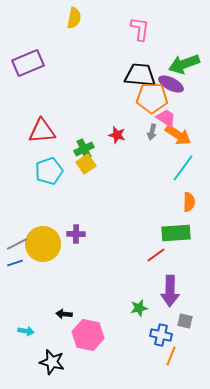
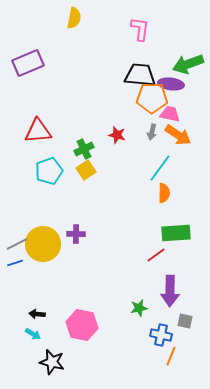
green arrow: moved 4 px right
purple ellipse: rotated 20 degrees counterclockwise
pink trapezoid: moved 4 px right, 4 px up; rotated 20 degrees counterclockwise
red triangle: moved 4 px left
yellow square: moved 6 px down
cyan line: moved 23 px left
orange semicircle: moved 25 px left, 9 px up
black arrow: moved 27 px left
cyan arrow: moved 7 px right, 3 px down; rotated 21 degrees clockwise
pink hexagon: moved 6 px left, 10 px up
